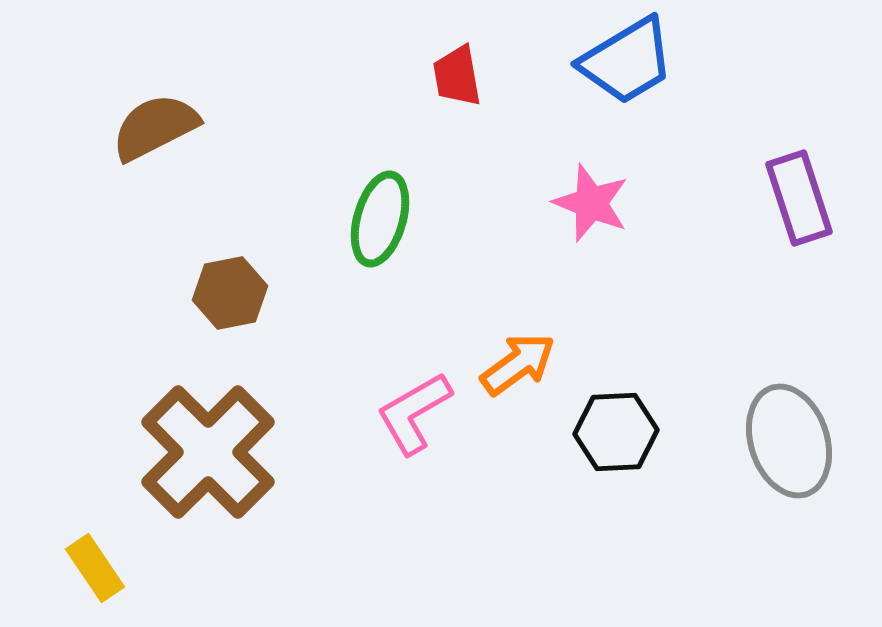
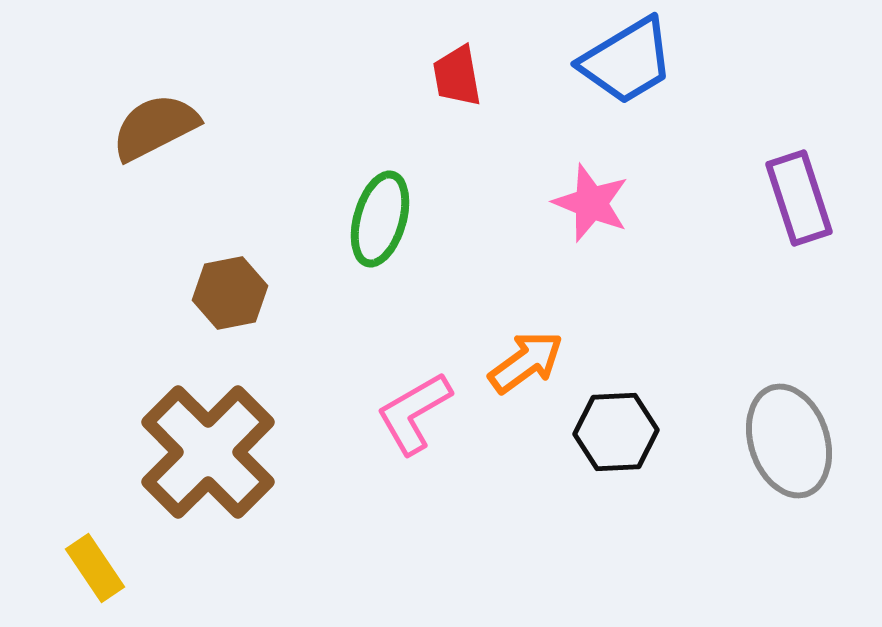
orange arrow: moved 8 px right, 2 px up
